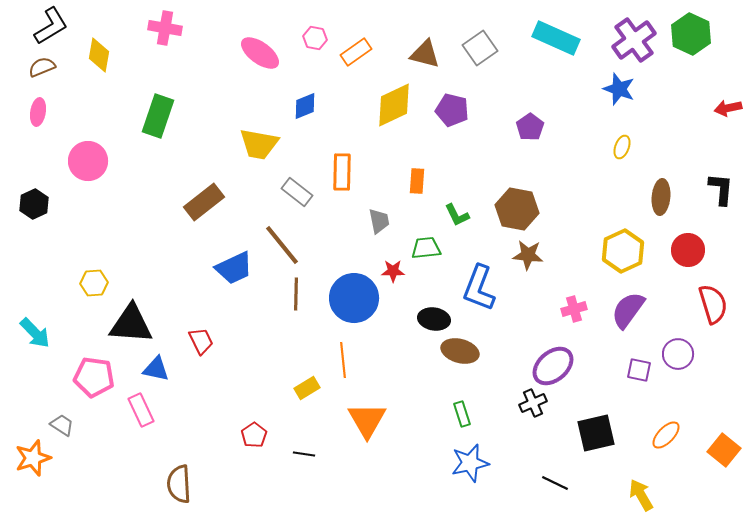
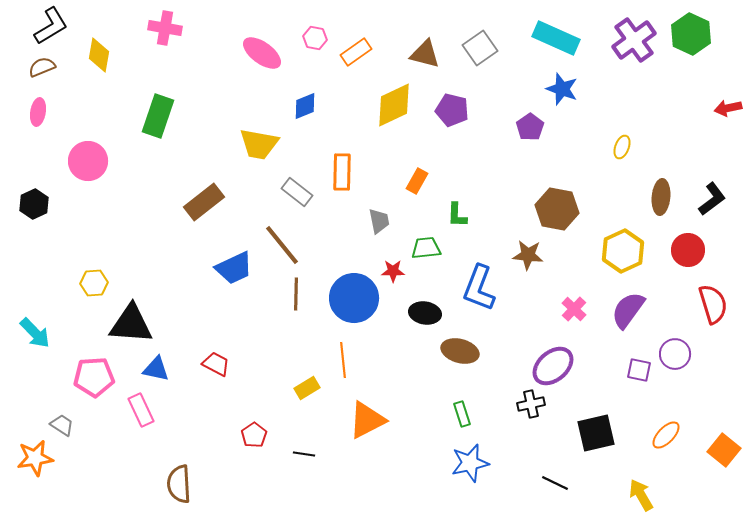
pink ellipse at (260, 53): moved 2 px right
blue star at (619, 89): moved 57 px left
orange rectangle at (417, 181): rotated 25 degrees clockwise
black L-shape at (721, 189): moved 9 px left, 10 px down; rotated 48 degrees clockwise
brown hexagon at (517, 209): moved 40 px right
green L-shape at (457, 215): rotated 28 degrees clockwise
pink cross at (574, 309): rotated 30 degrees counterclockwise
black ellipse at (434, 319): moved 9 px left, 6 px up
red trapezoid at (201, 341): moved 15 px right, 23 px down; rotated 36 degrees counterclockwise
purple circle at (678, 354): moved 3 px left
pink pentagon at (94, 377): rotated 12 degrees counterclockwise
black cross at (533, 403): moved 2 px left, 1 px down; rotated 12 degrees clockwise
orange triangle at (367, 420): rotated 33 degrees clockwise
orange star at (33, 458): moved 2 px right; rotated 9 degrees clockwise
